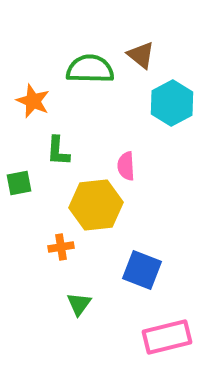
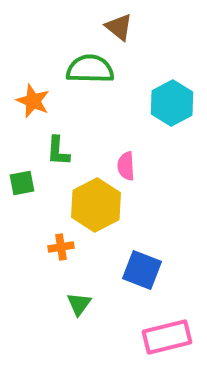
brown triangle: moved 22 px left, 28 px up
green square: moved 3 px right
yellow hexagon: rotated 21 degrees counterclockwise
